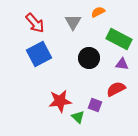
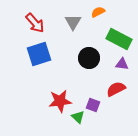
blue square: rotated 10 degrees clockwise
purple square: moved 2 px left
